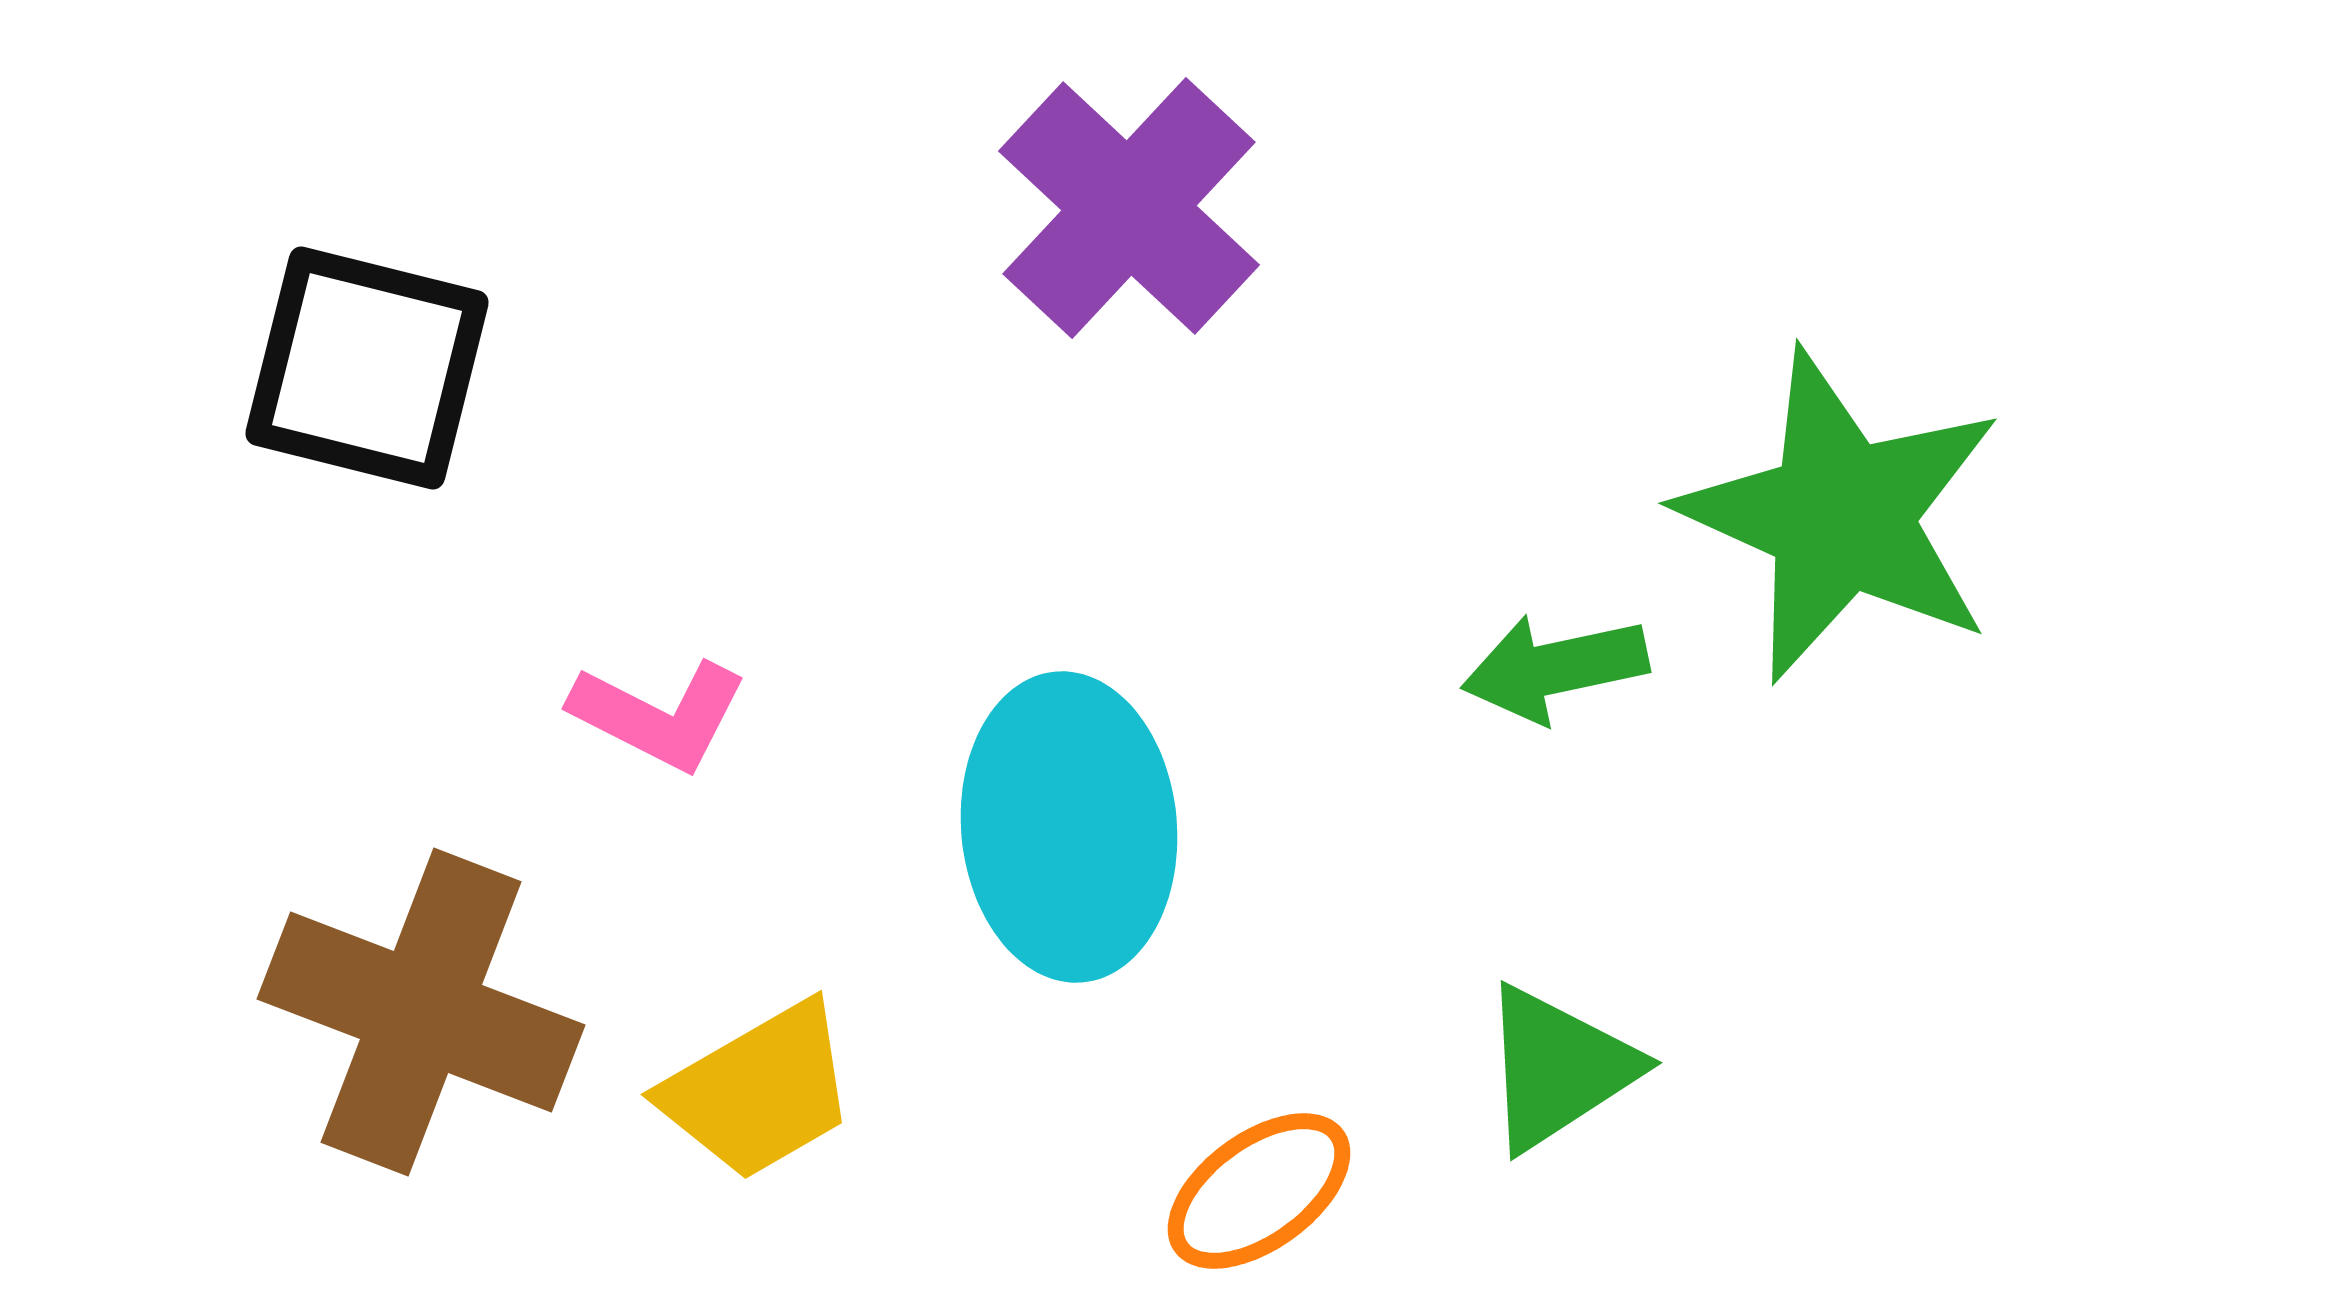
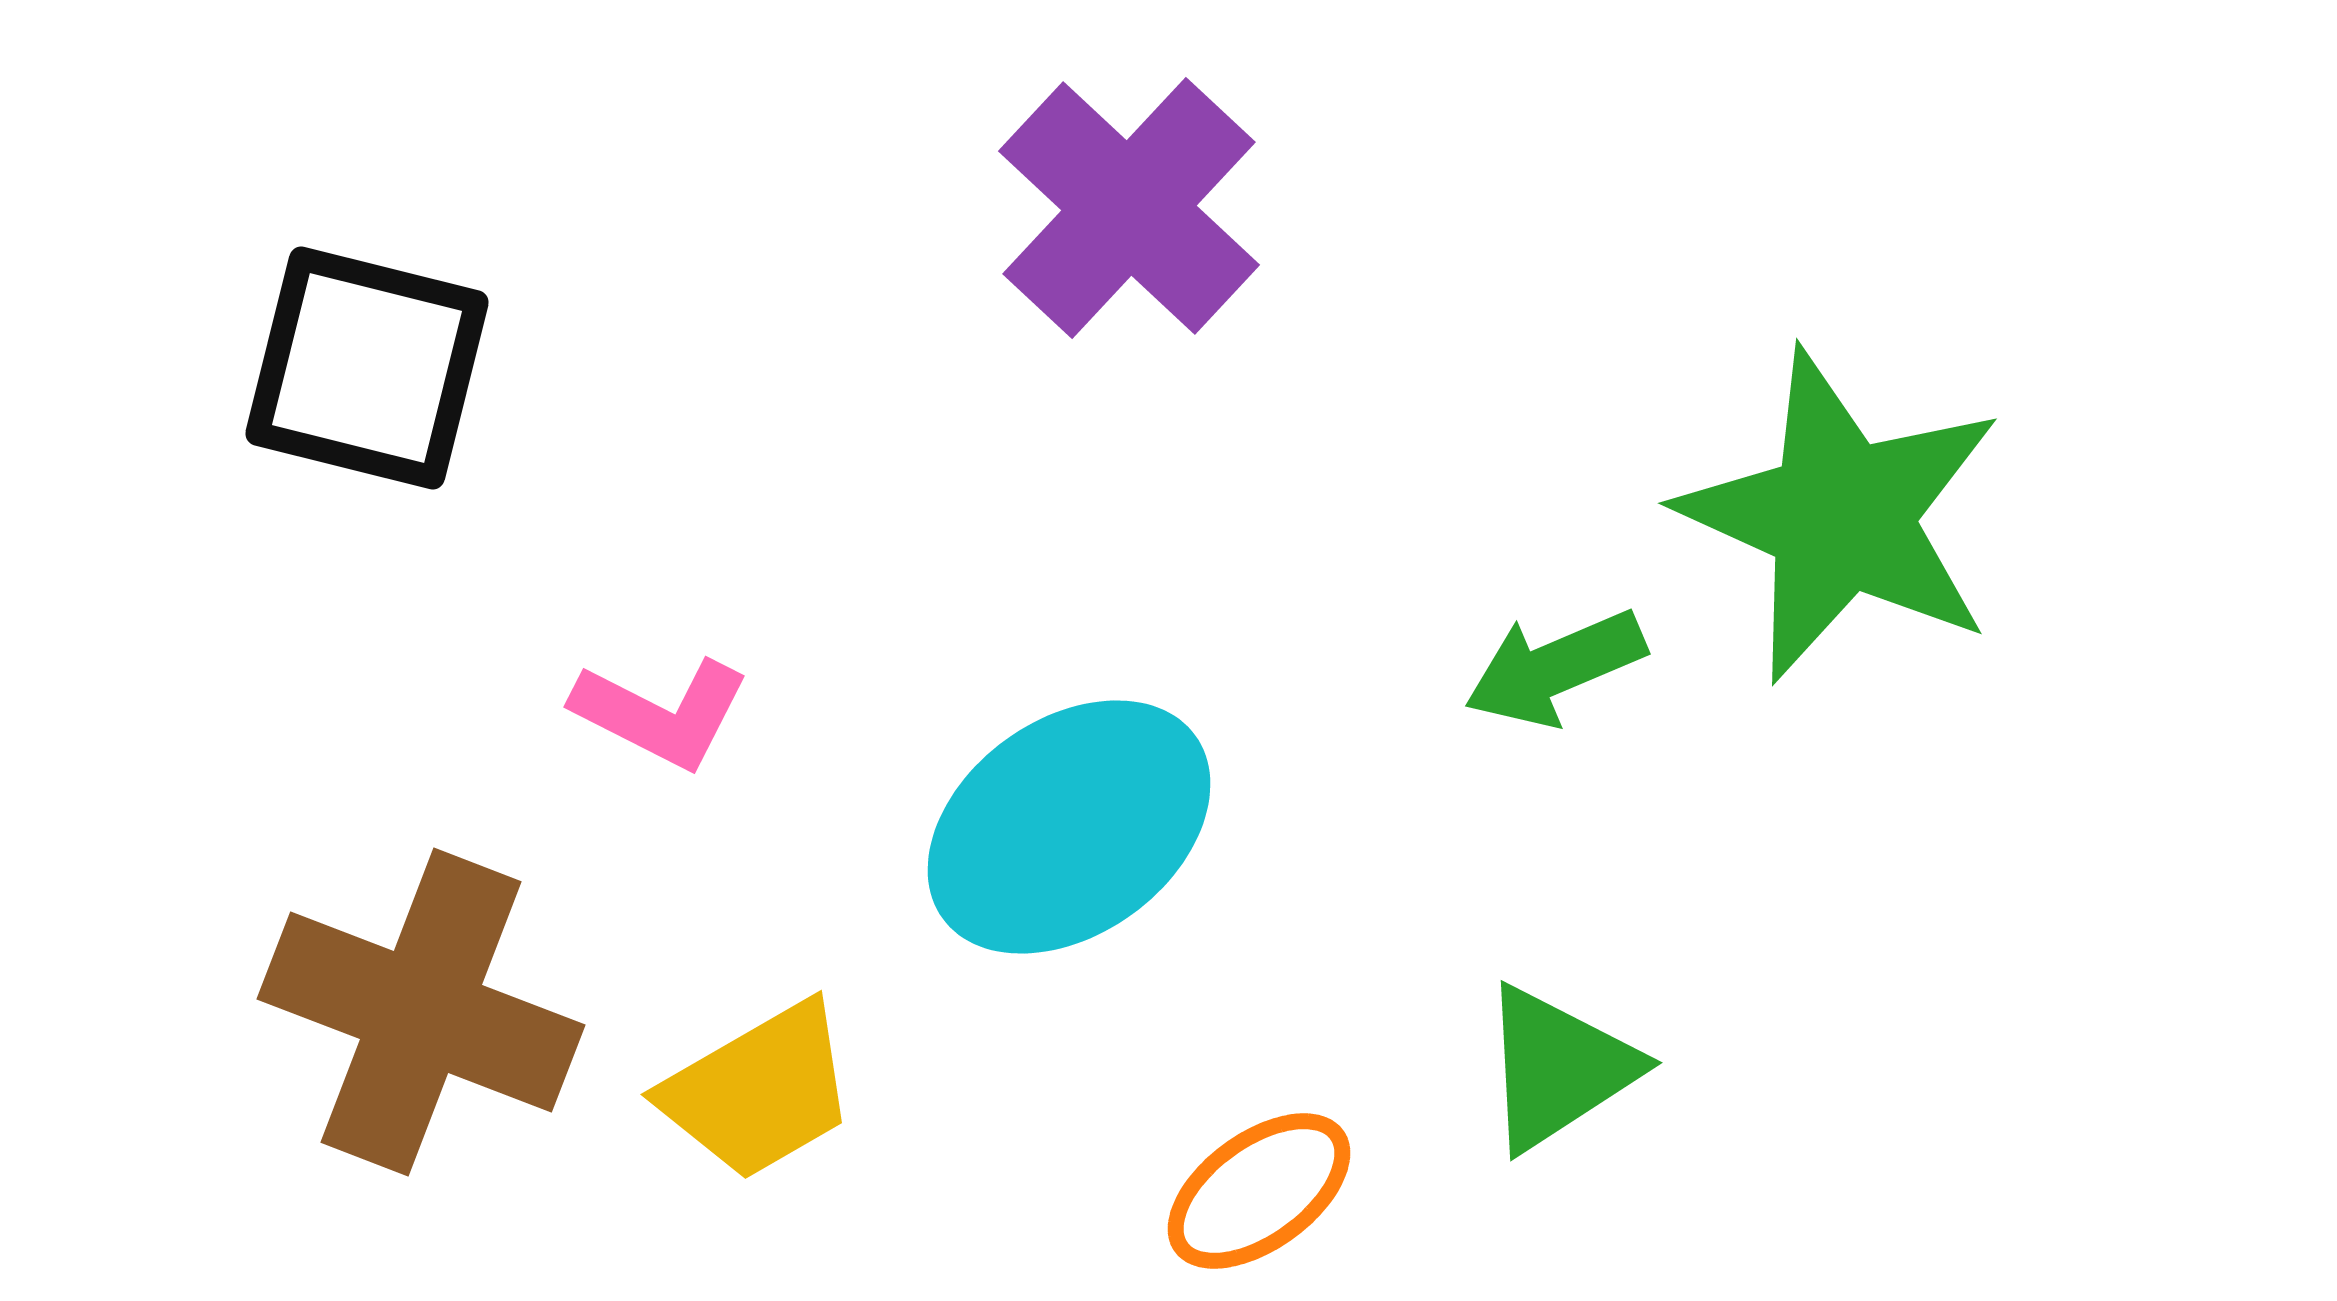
green arrow: rotated 11 degrees counterclockwise
pink L-shape: moved 2 px right, 2 px up
cyan ellipse: rotated 59 degrees clockwise
